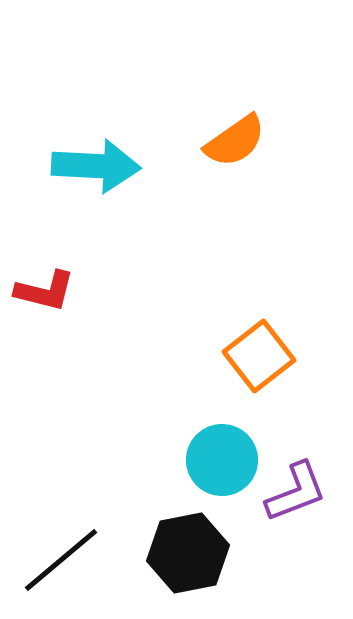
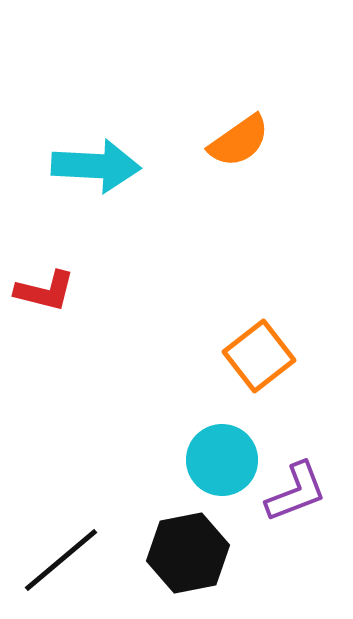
orange semicircle: moved 4 px right
